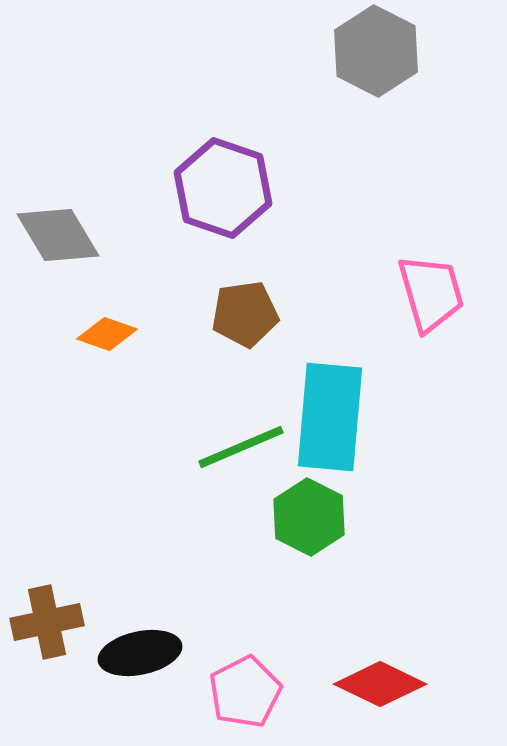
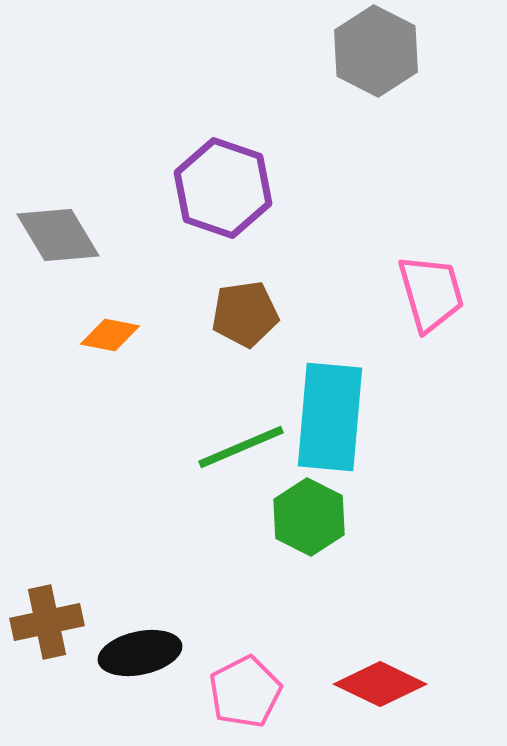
orange diamond: moved 3 px right, 1 px down; rotated 8 degrees counterclockwise
